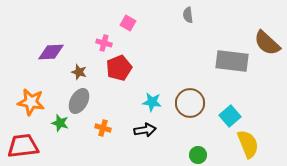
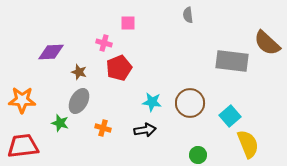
pink square: rotated 28 degrees counterclockwise
orange star: moved 9 px left, 2 px up; rotated 8 degrees counterclockwise
